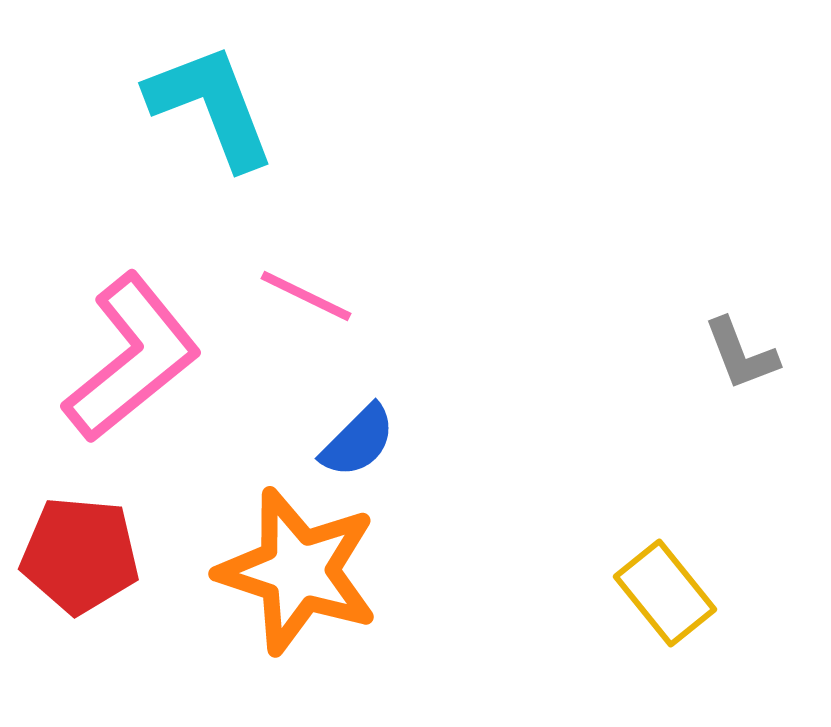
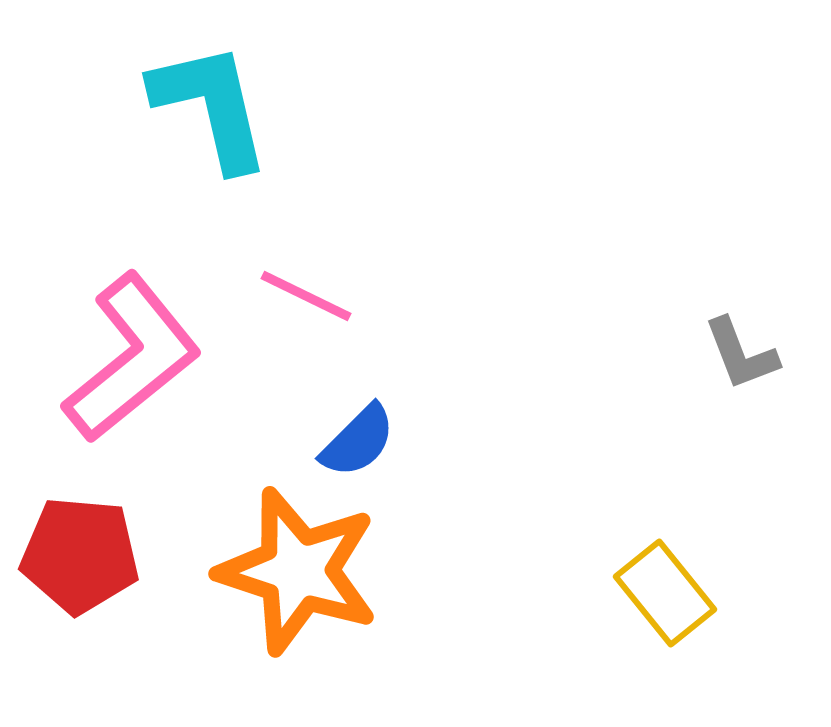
cyan L-shape: rotated 8 degrees clockwise
